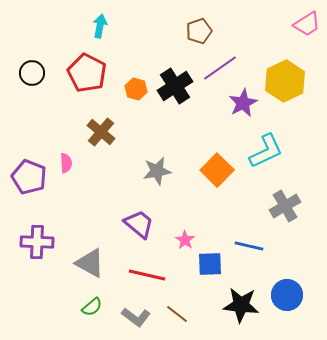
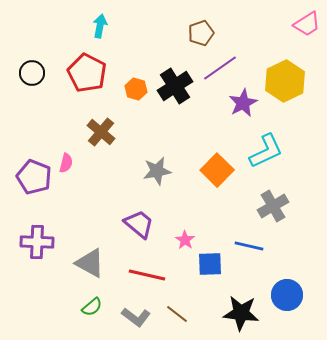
brown pentagon: moved 2 px right, 2 px down
pink semicircle: rotated 18 degrees clockwise
purple pentagon: moved 5 px right
gray cross: moved 12 px left
black star: moved 8 px down
